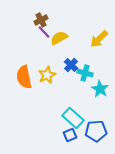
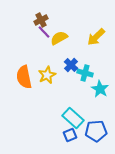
yellow arrow: moved 3 px left, 2 px up
